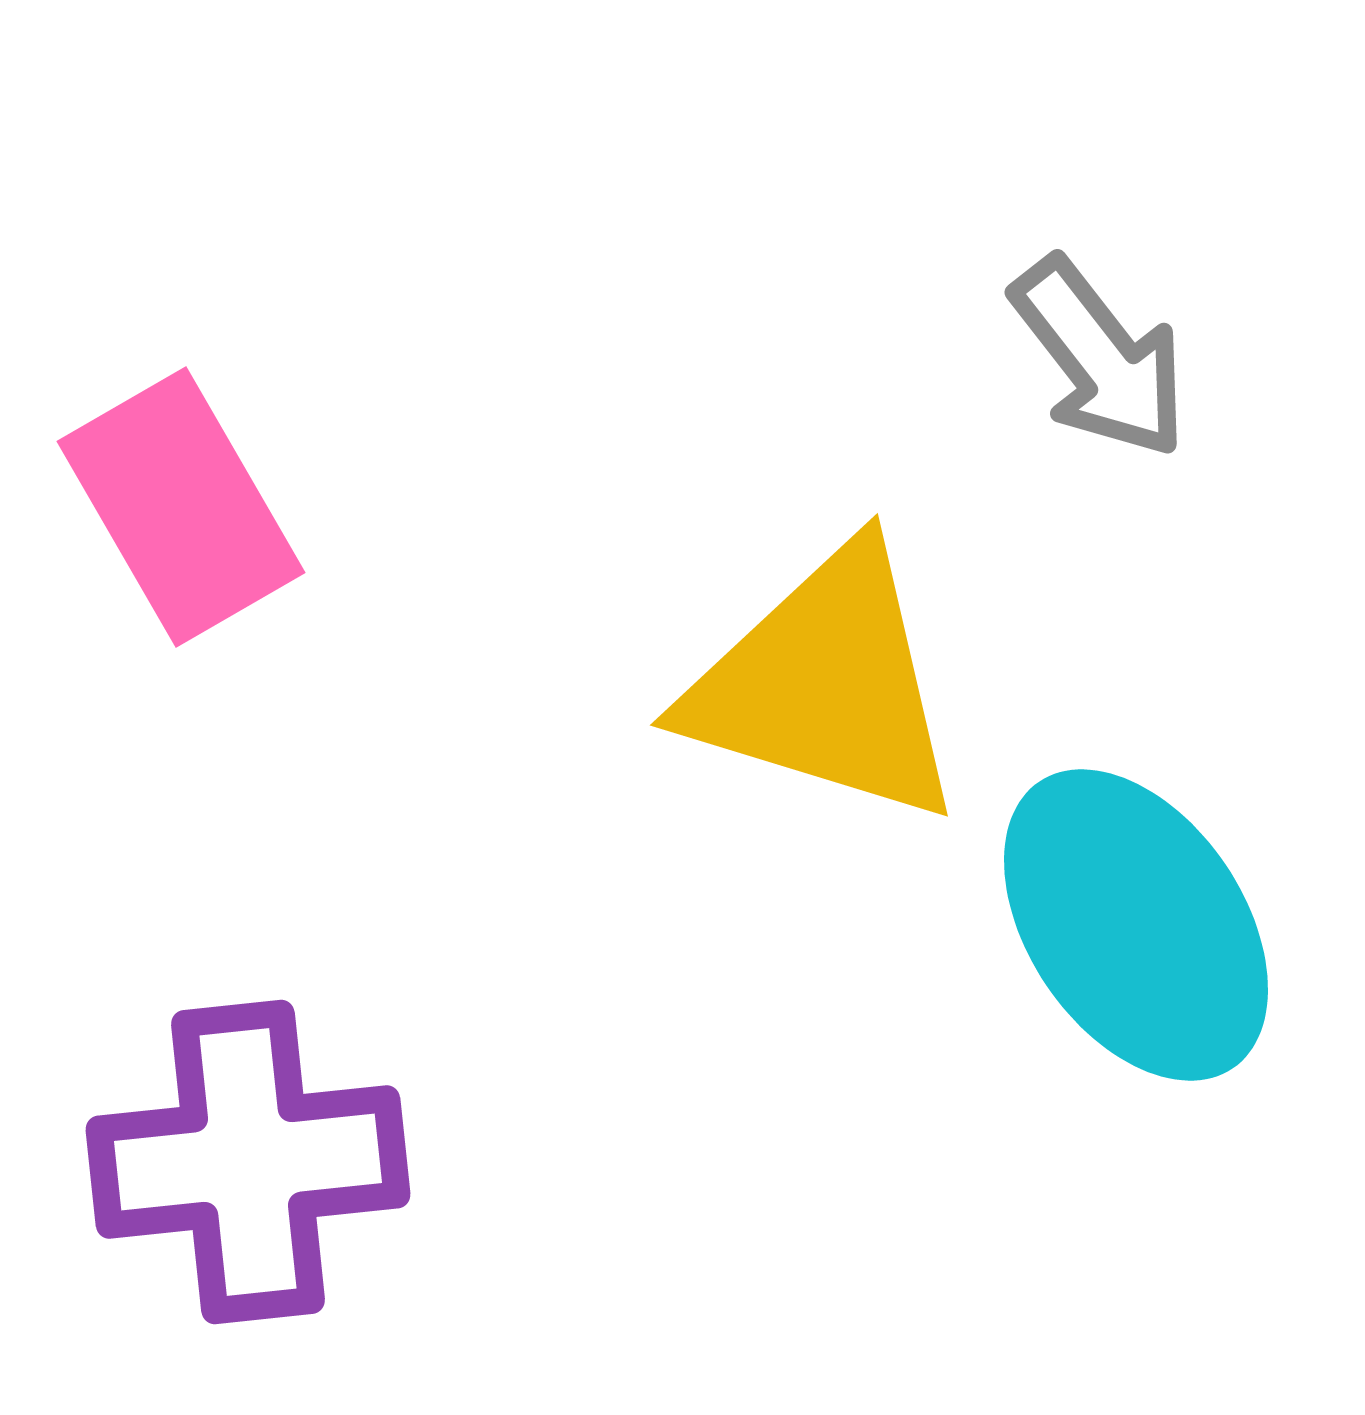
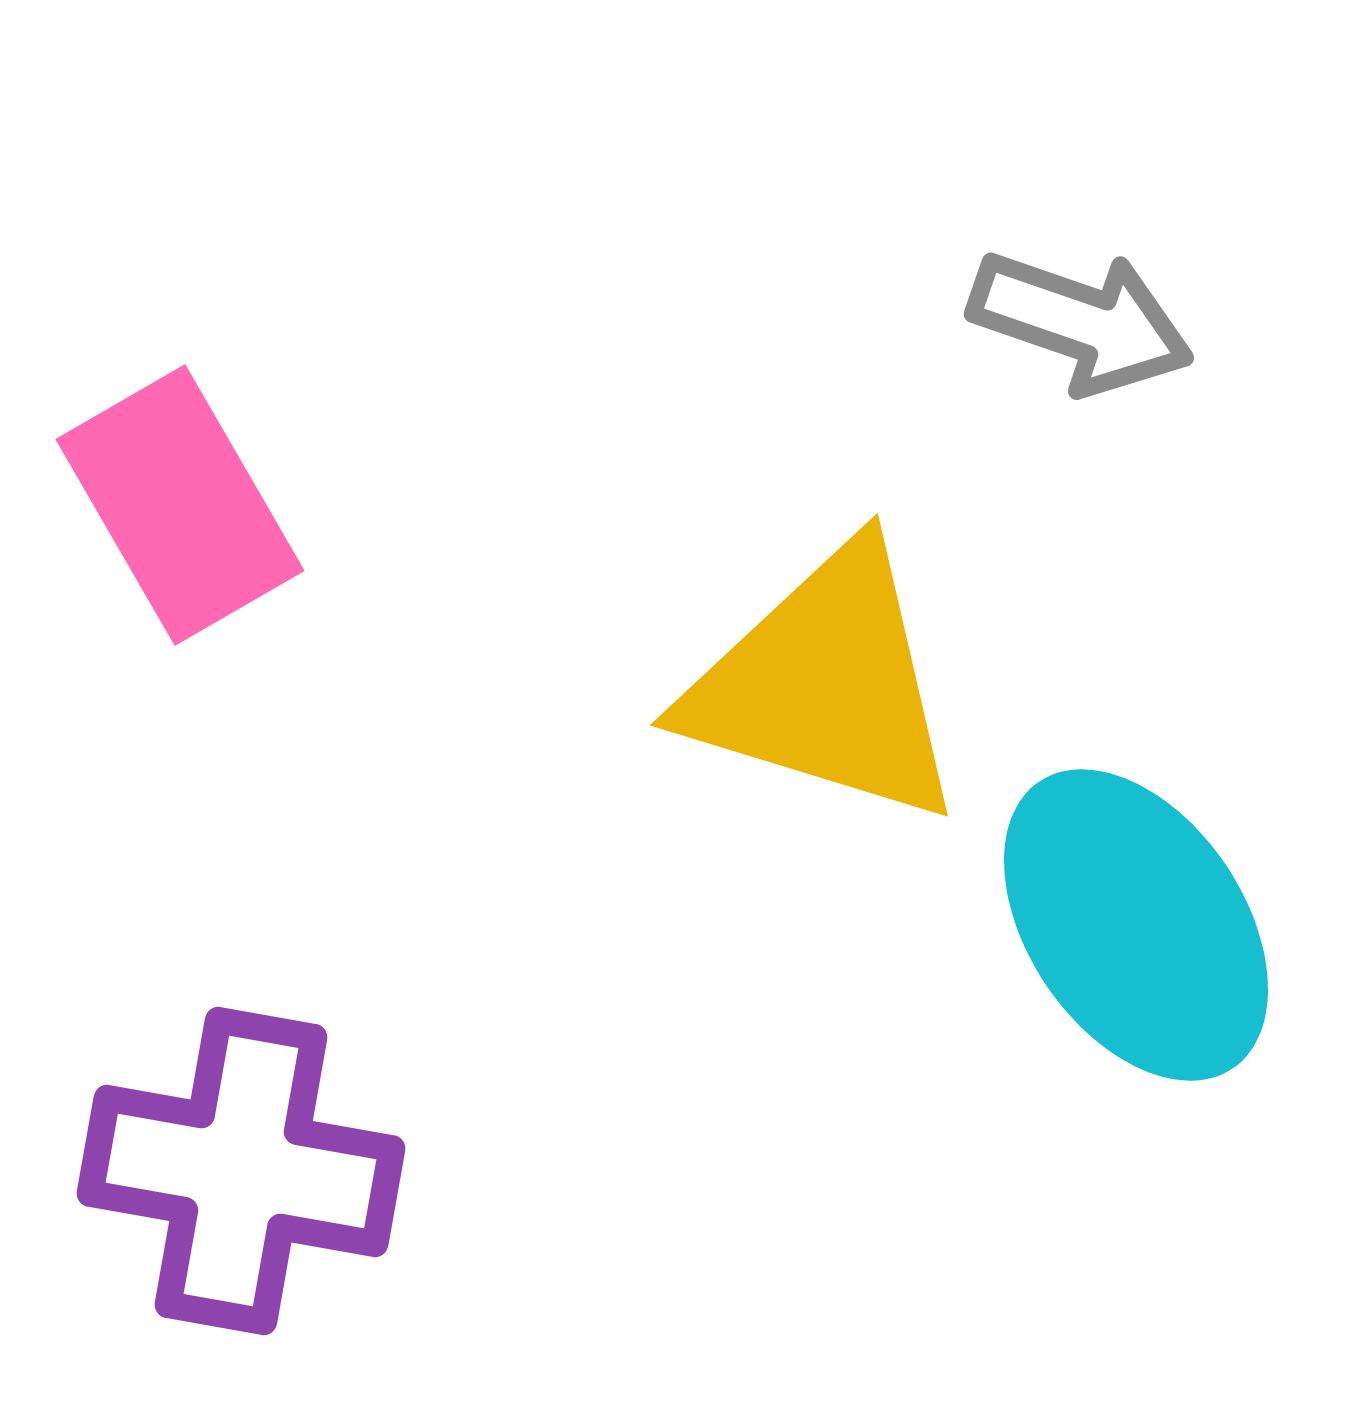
gray arrow: moved 19 px left, 36 px up; rotated 33 degrees counterclockwise
pink rectangle: moved 1 px left, 2 px up
purple cross: moved 7 px left, 9 px down; rotated 16 degrees clockwise
